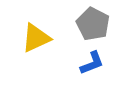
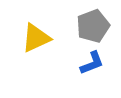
gray pentagon: moved 2 px down; rotated 24 degrees clockwise
